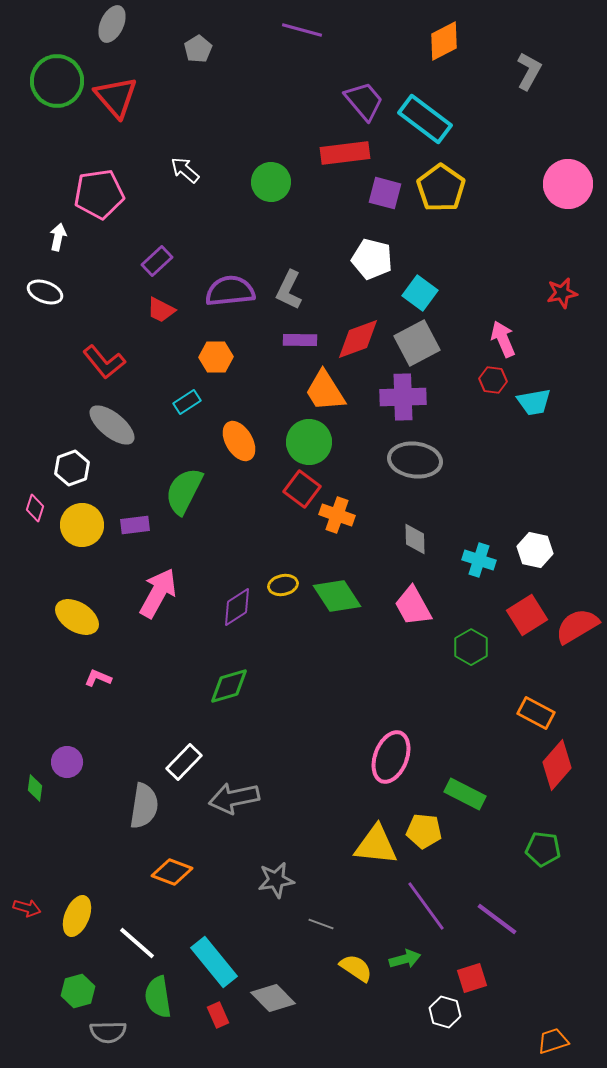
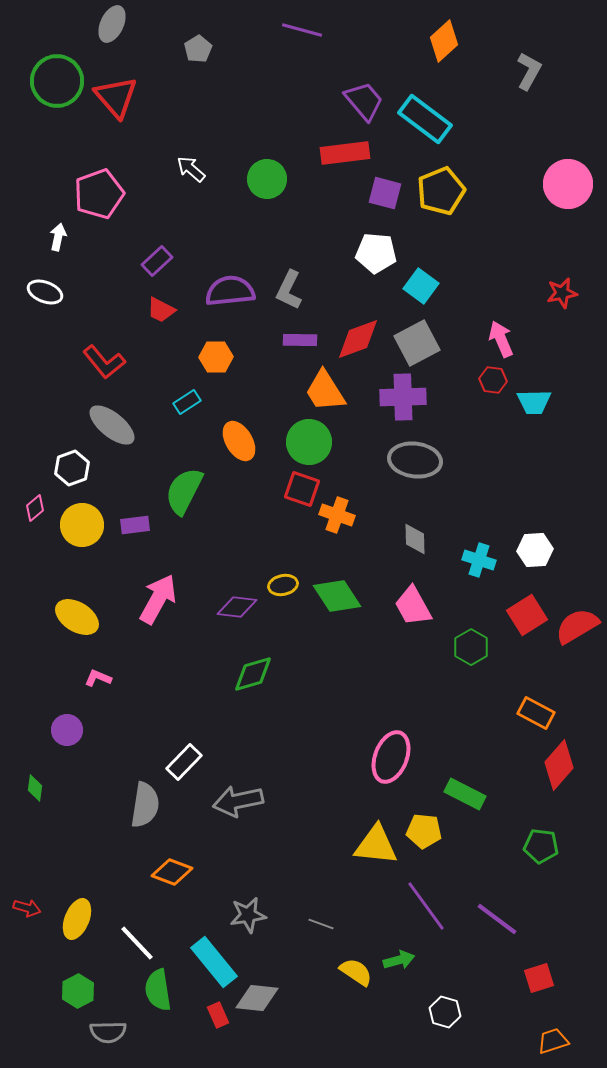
orange diamond at (444, 41): rotated 15 degrees counterclockwise
white arrow at (185, 170): moved 6 px right, 1 px up
green circle at (271, 182): moved 4 px left, 3 px up
yellow pentagon at (441, 188): moved 3 px down; rotated 15 degrees clockwise
pink pentagon at (99, 194): rotated 12 degrees counterclockwise
white pentagon at (372, 259): moved 4 px right, 6 px up; rotated 9 degrees counterclockwise
cyan square at (420, 293): moved 1 px right, 7 px up
pink arrow at (503, 339): moved 2 px left
cyan trapezoid at (534, 402): rotated 9 degrees clockwise
red square at (302, 489): rotated 18 degrees counterclockwise
pink diamond at (35, 508): rotated 32 degrees clockwise
white hexagon at (535, 550): rotated 16 degrees counterclockwise
pink arrow at (158, 593): moved 6 px down
purple diamond at (237, 607): rotated 39 degrees clockwise
green diamond at (229, 686): moved 24 px right, 12 px up
purple circle at (67, 762): moved 32 px up
red diamond at (557, 765): moved 2 px right
gray arrow at (234, 798): moved 4 px right, 3 px down
gray semicircle at (144, 806): moved 1 px right, 1 px up
green pentagon at (543, 849): moved 2 px left, 3 px up
gray star at (276, 880): moved 28 px left, 35 px down
yellow ellipse at (77, 916): moved 3 px down
white line at (137, 943): rotated 6 degrees clockwise
green arrow at (405, 959): moved 6 px left, 1 px down
yellow semicircle at (356, 968): moved 4 px down
red square at (472, 978): moved 67 px right
green hexagon at (78, 991): rotated 12 degrees counterclockwise
green semicircle at (158, 997): moved 7 px up
gray diamond at (273, 998): moved 16 px left; rotated 39 degrees counterclockwise
